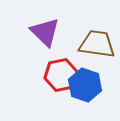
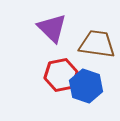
purple triangle: moved 7 px right, 4 px up
blue hexagon: moved 1 px right, 1 px down
